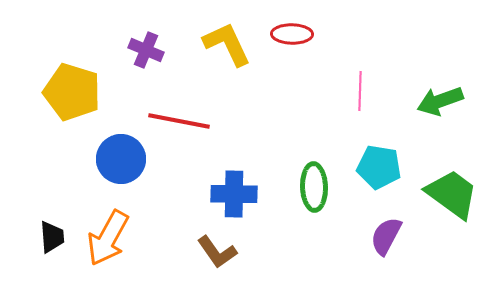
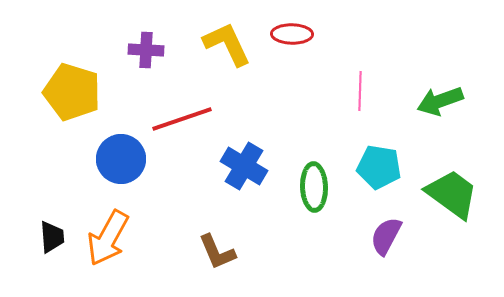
purple cross: rotated 20 degrees counterclockwise
red line: moved 3 px right, 2 px up; rotated 30 degrees counterclockwise
blue cross: moved 10 px right, 28 px up; rotated 30 degrees clockwise
brown L-shape: rotated 12 degrees clockwise
